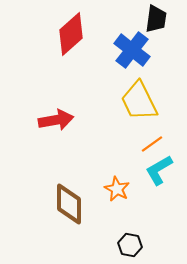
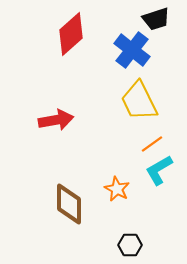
black trapezoid: rotated 64 degrees clockwise
black hexagon: rotated 10 degrees counterclockwise
